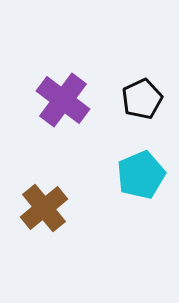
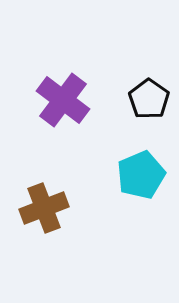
black pentagon: moved 7 px right; rotated 12 degrees counterclockwise
brown cross: rotated 18 degrees clockwise
